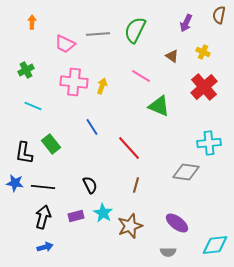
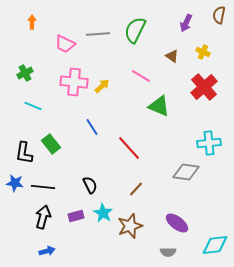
green cross: moved 1 px left, 3 px down
yellow arrow: rotated 28 degrees clockwise
brown line: moved 4 px down; rotated 28 degrees clockwise
blue arrow: moved 2 px right, 4 px down
